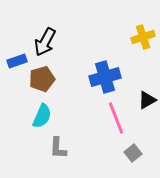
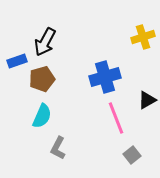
gray L-shape: rotated 25 degrees clockwise
gray square: moved 1 px left, 2 px down
